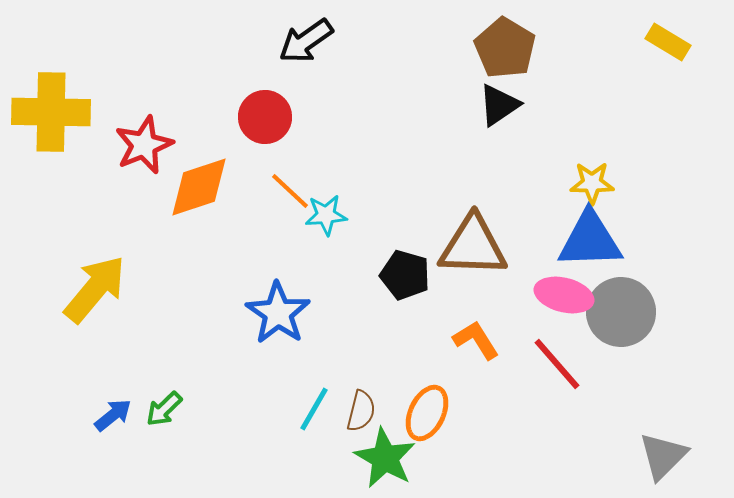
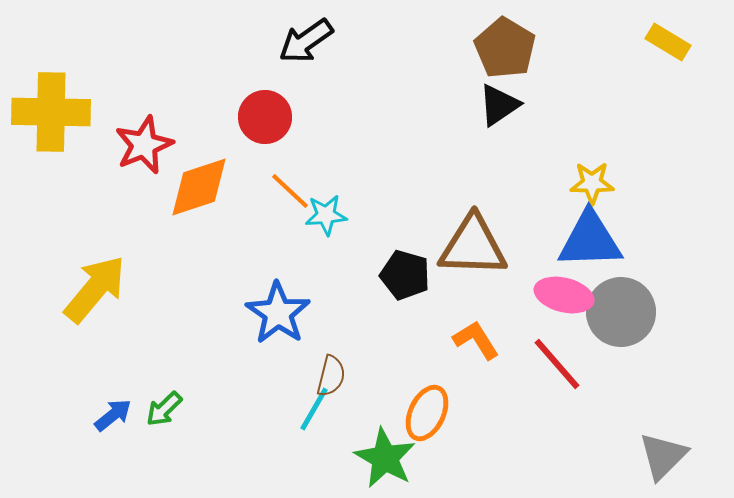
brown semicircle: moved 30 px left, 35 px up
